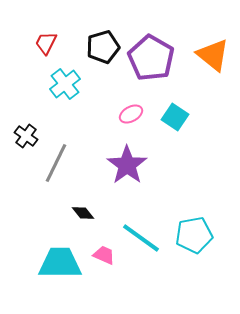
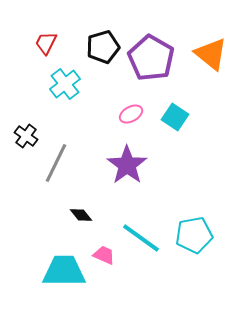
orange triangle: moved 2 px left, 1 px up
black diamond: moved 2 px left, 2 px down
cyan trapezoid: moved 4 px right, 8 px down
